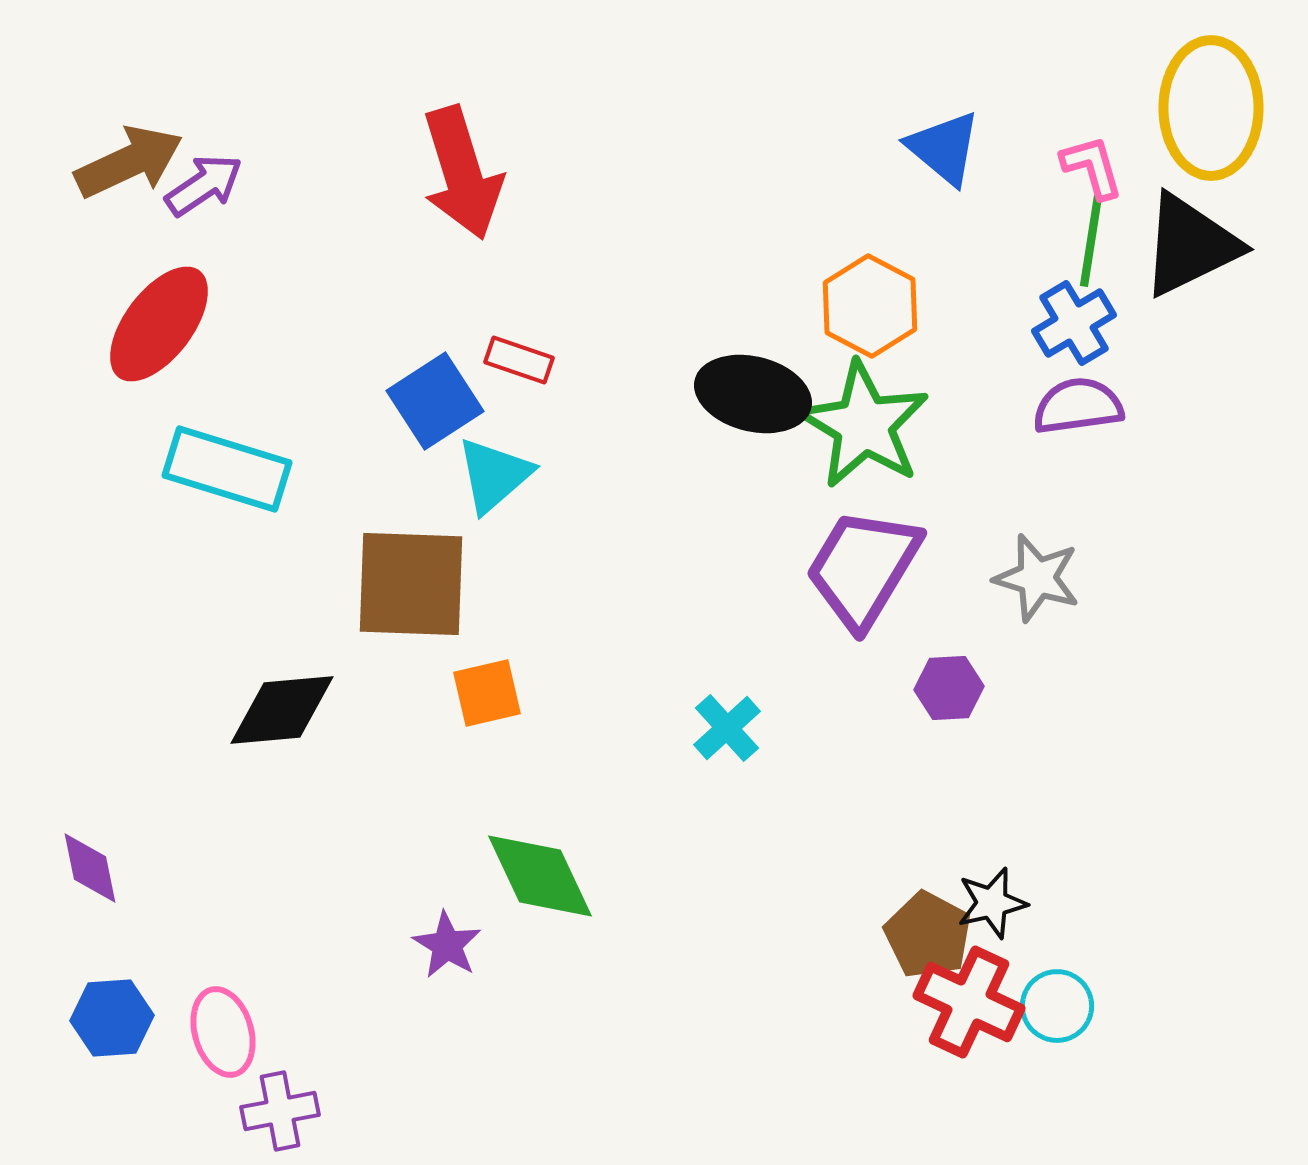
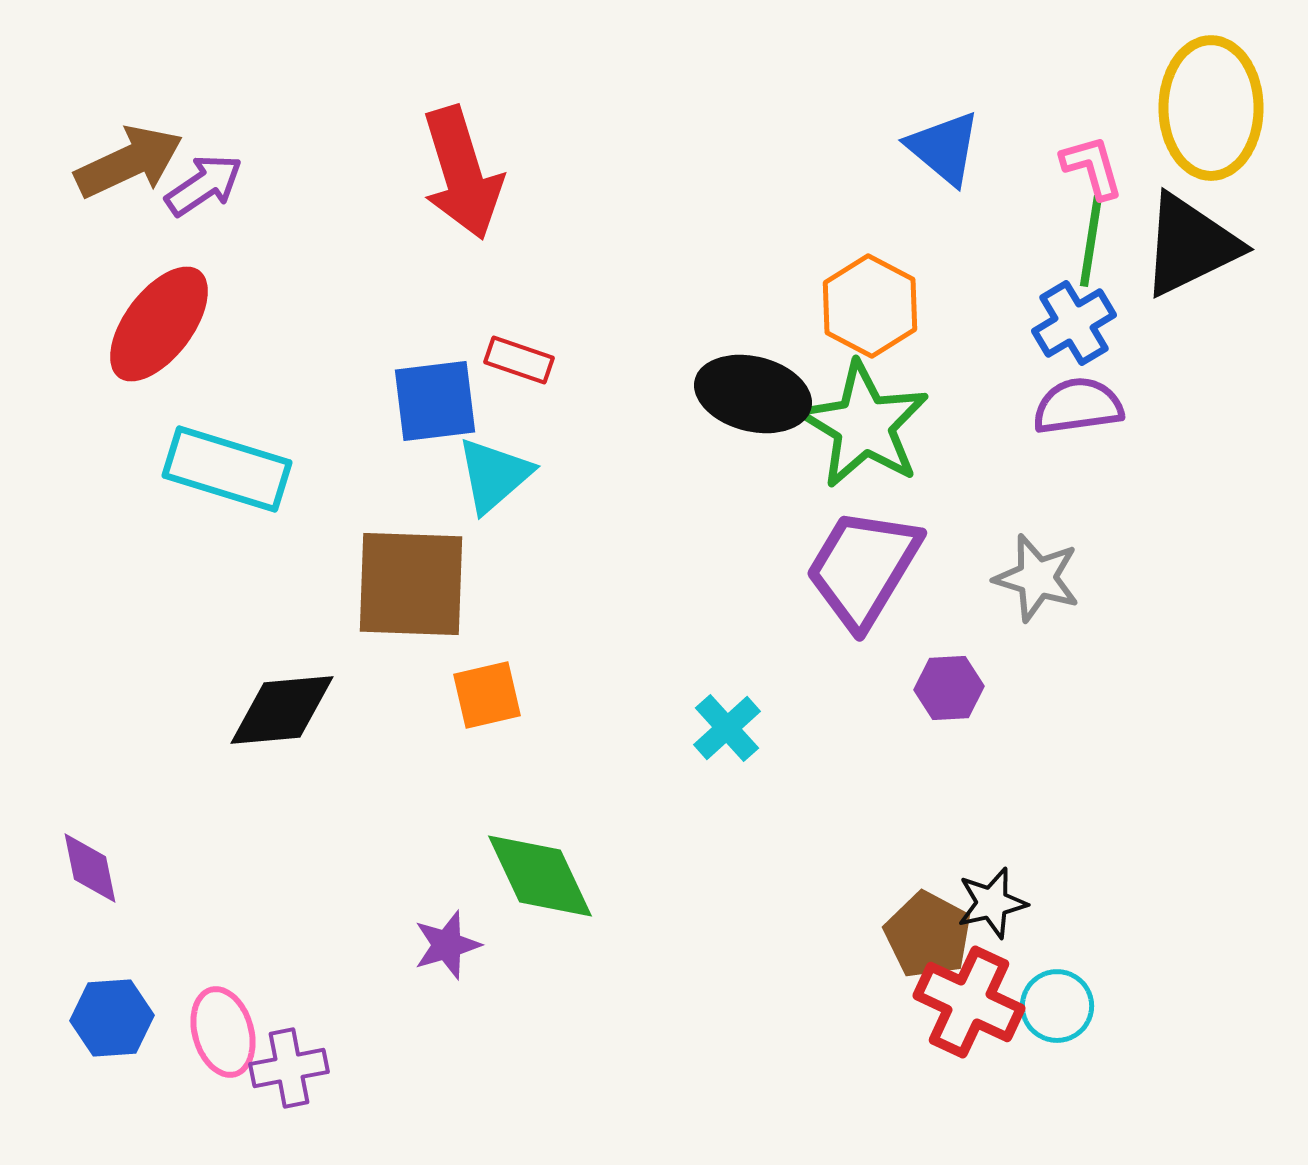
blue square: rotated 26 degrees clockwise
orange square: moved 2 px down
purple star: rotated 24 degrees clockwise
purple cross: moved 9 px right, 43 px up
